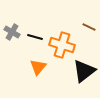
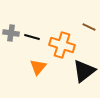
gray cross: moved 1 px left, 1 px down; rotated 21 degrees counterclockwise
black line: moved 3 px left
